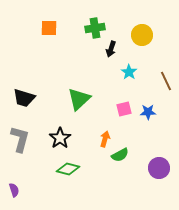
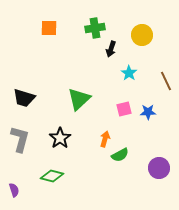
cyan star: moved 1 px down
green diamond: moved 16 px left, 7 px down
